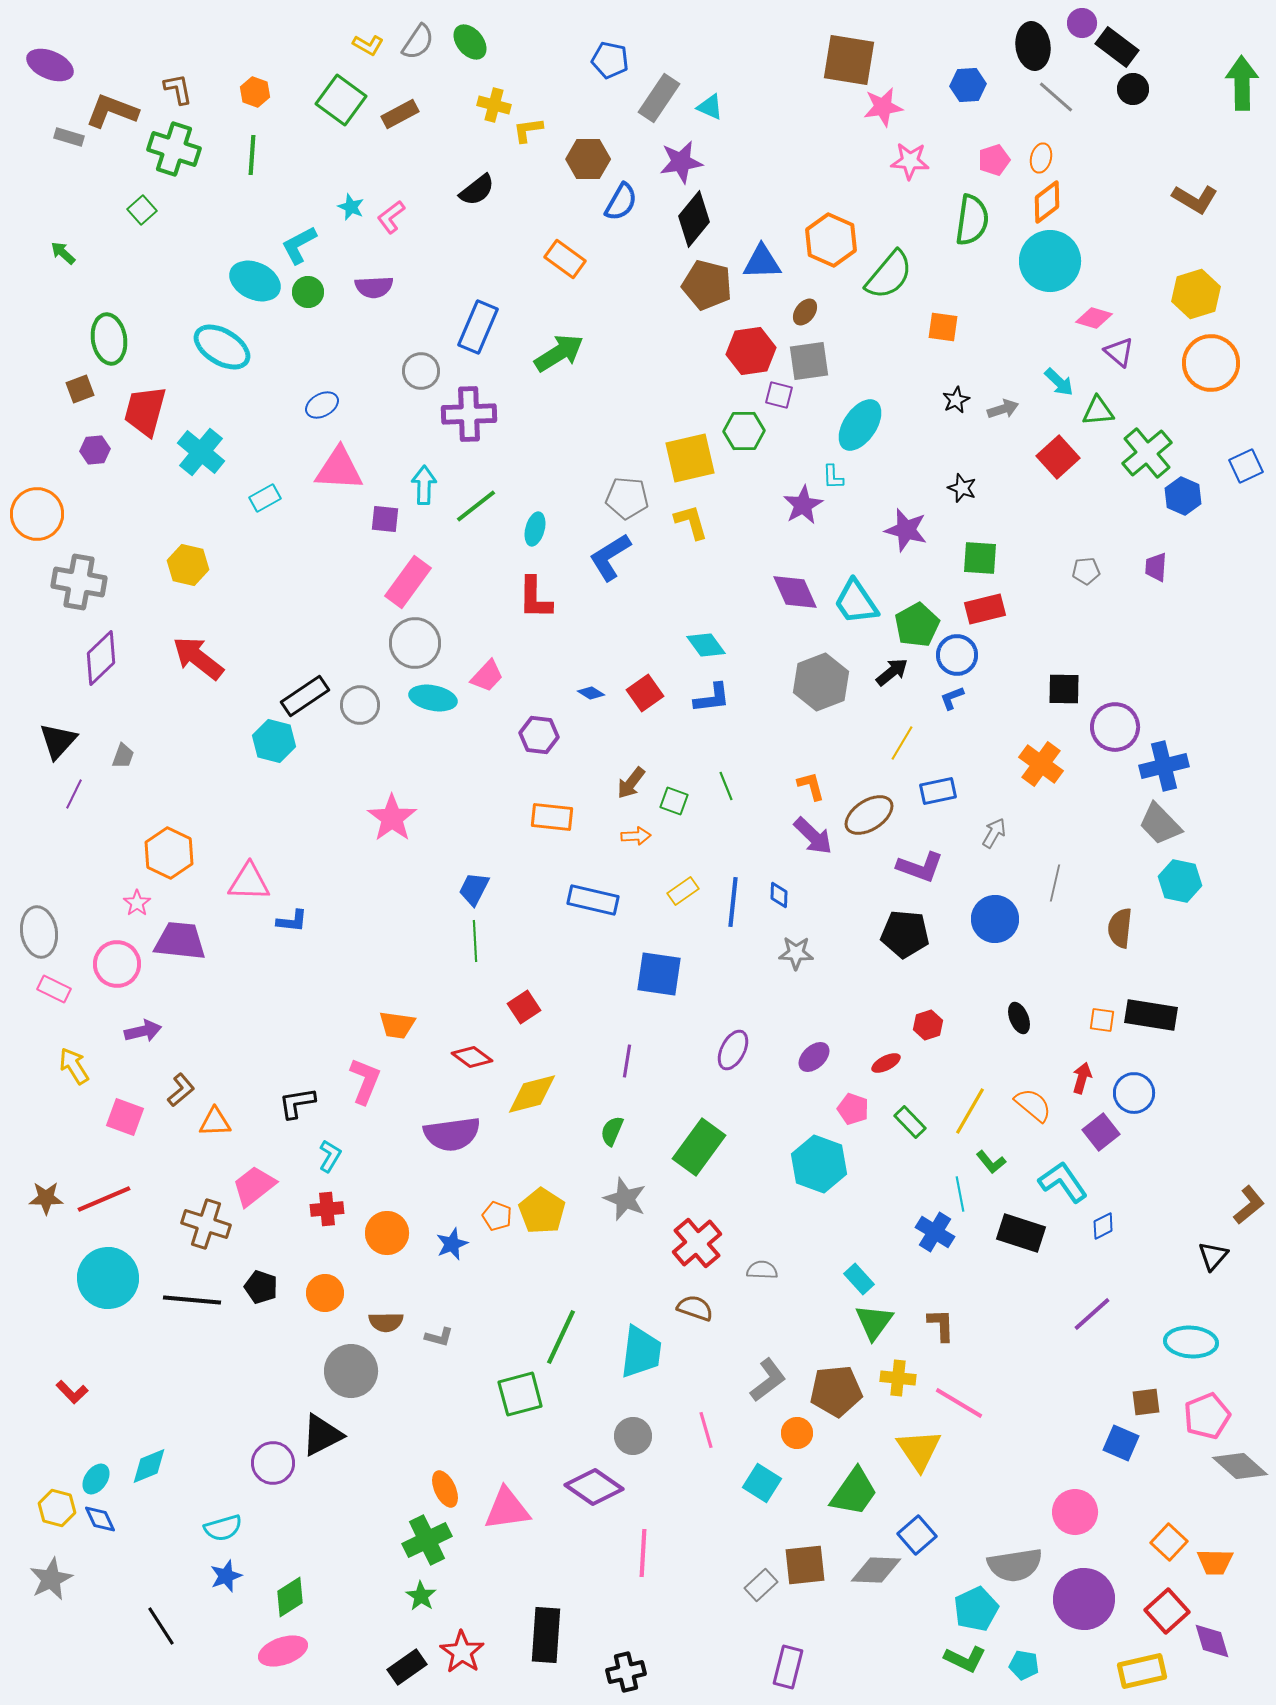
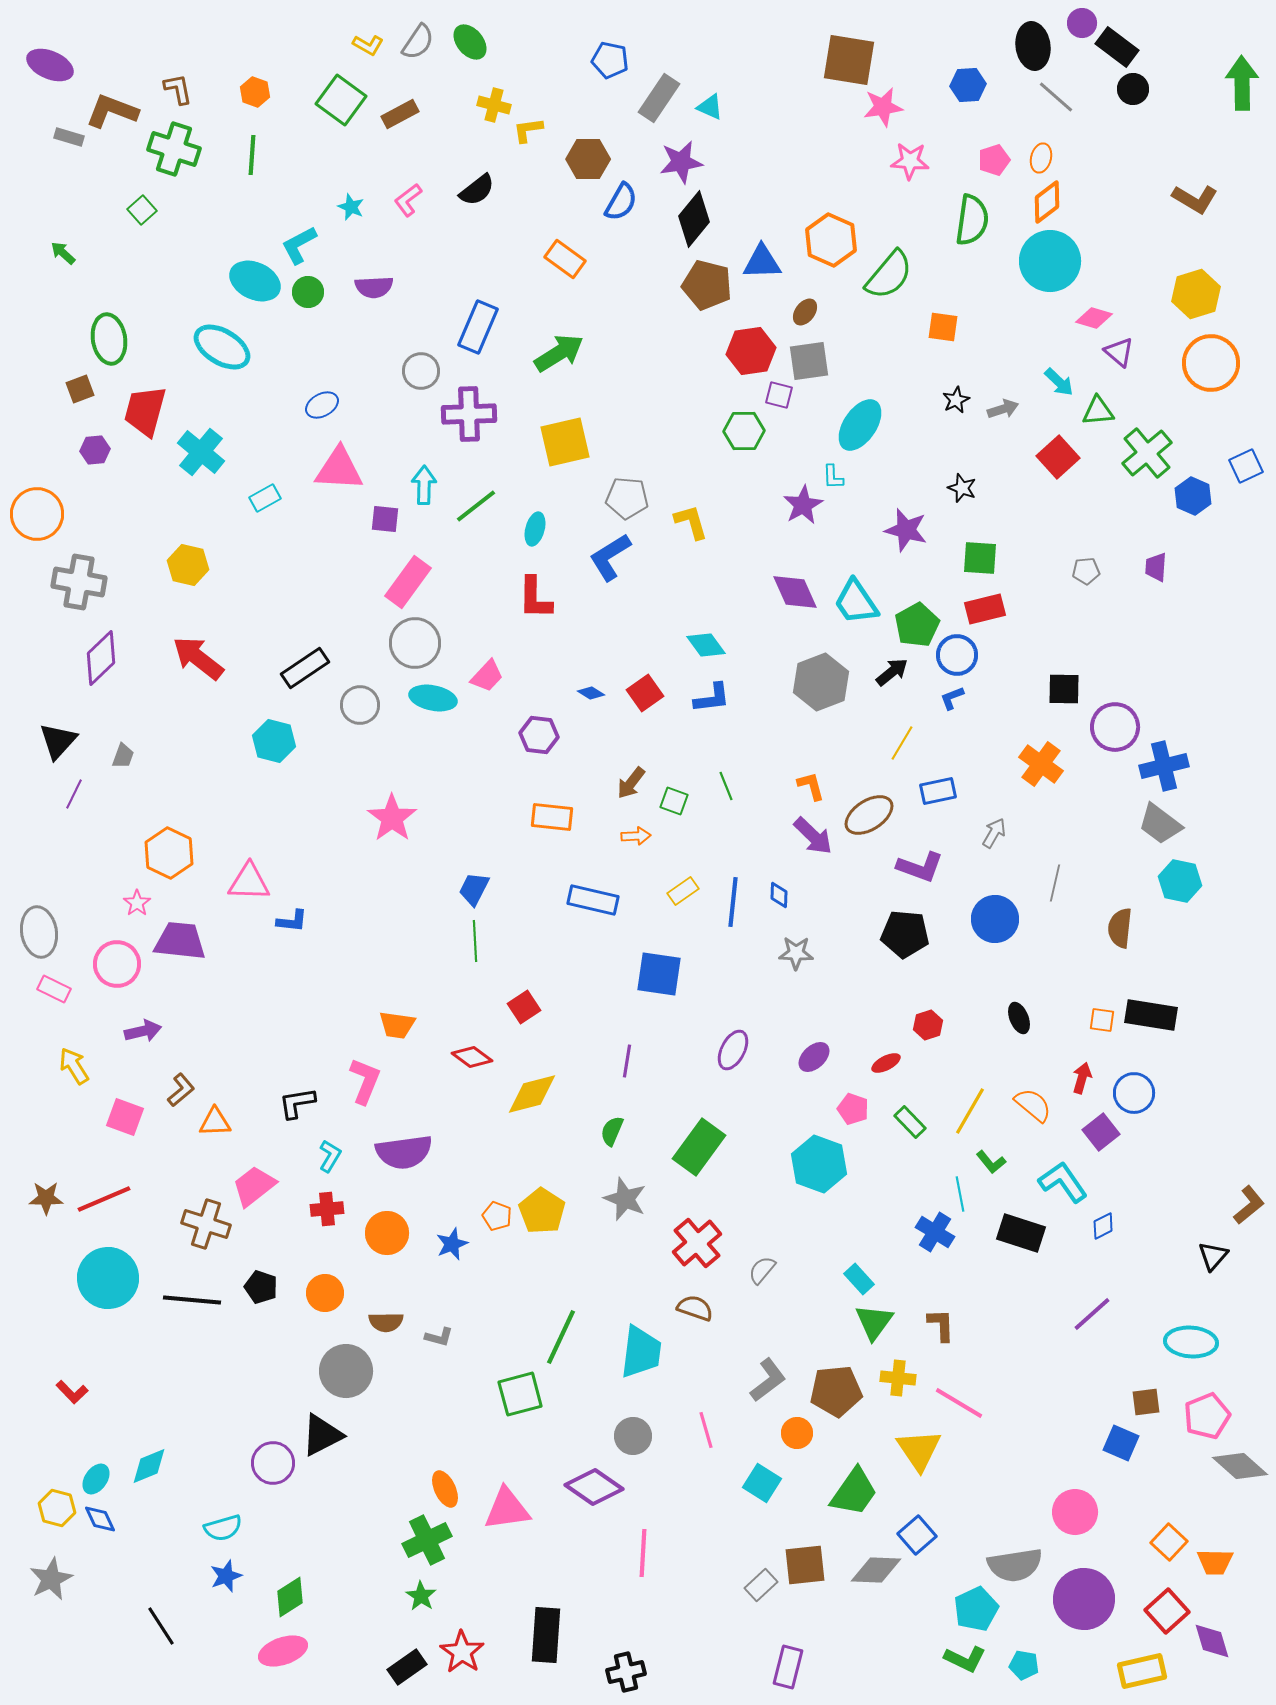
pink L-shape at (391, 217): moved 17 px right, 17 px up
yellow square at (690, 458): moved 125 px left, 16 px up
blue hexagon at (1183, 496): moved 10 px right
black rectangle at (305, 696): moved 28 px up
gray trapezoid at (1160, 824): rotated 9 degrees counterclockwise
purple semicircle at (452, 1134): moved 48 px left, 18 px down
gray semicircle at (762, 1270): rotated 52 degrees counterclockwise
gray circle at (351, 1371): moved 5 px left
